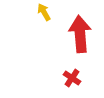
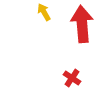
red arrow: moved 2 px right, 10 px up
